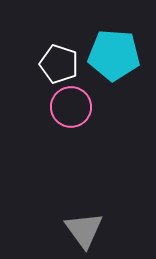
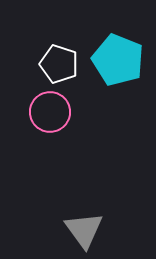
cyan pentagon: moved 4 px right, 5 px down; rotated 18 degrees clockwise
pink circle: moved 21 px left, 5 px down
